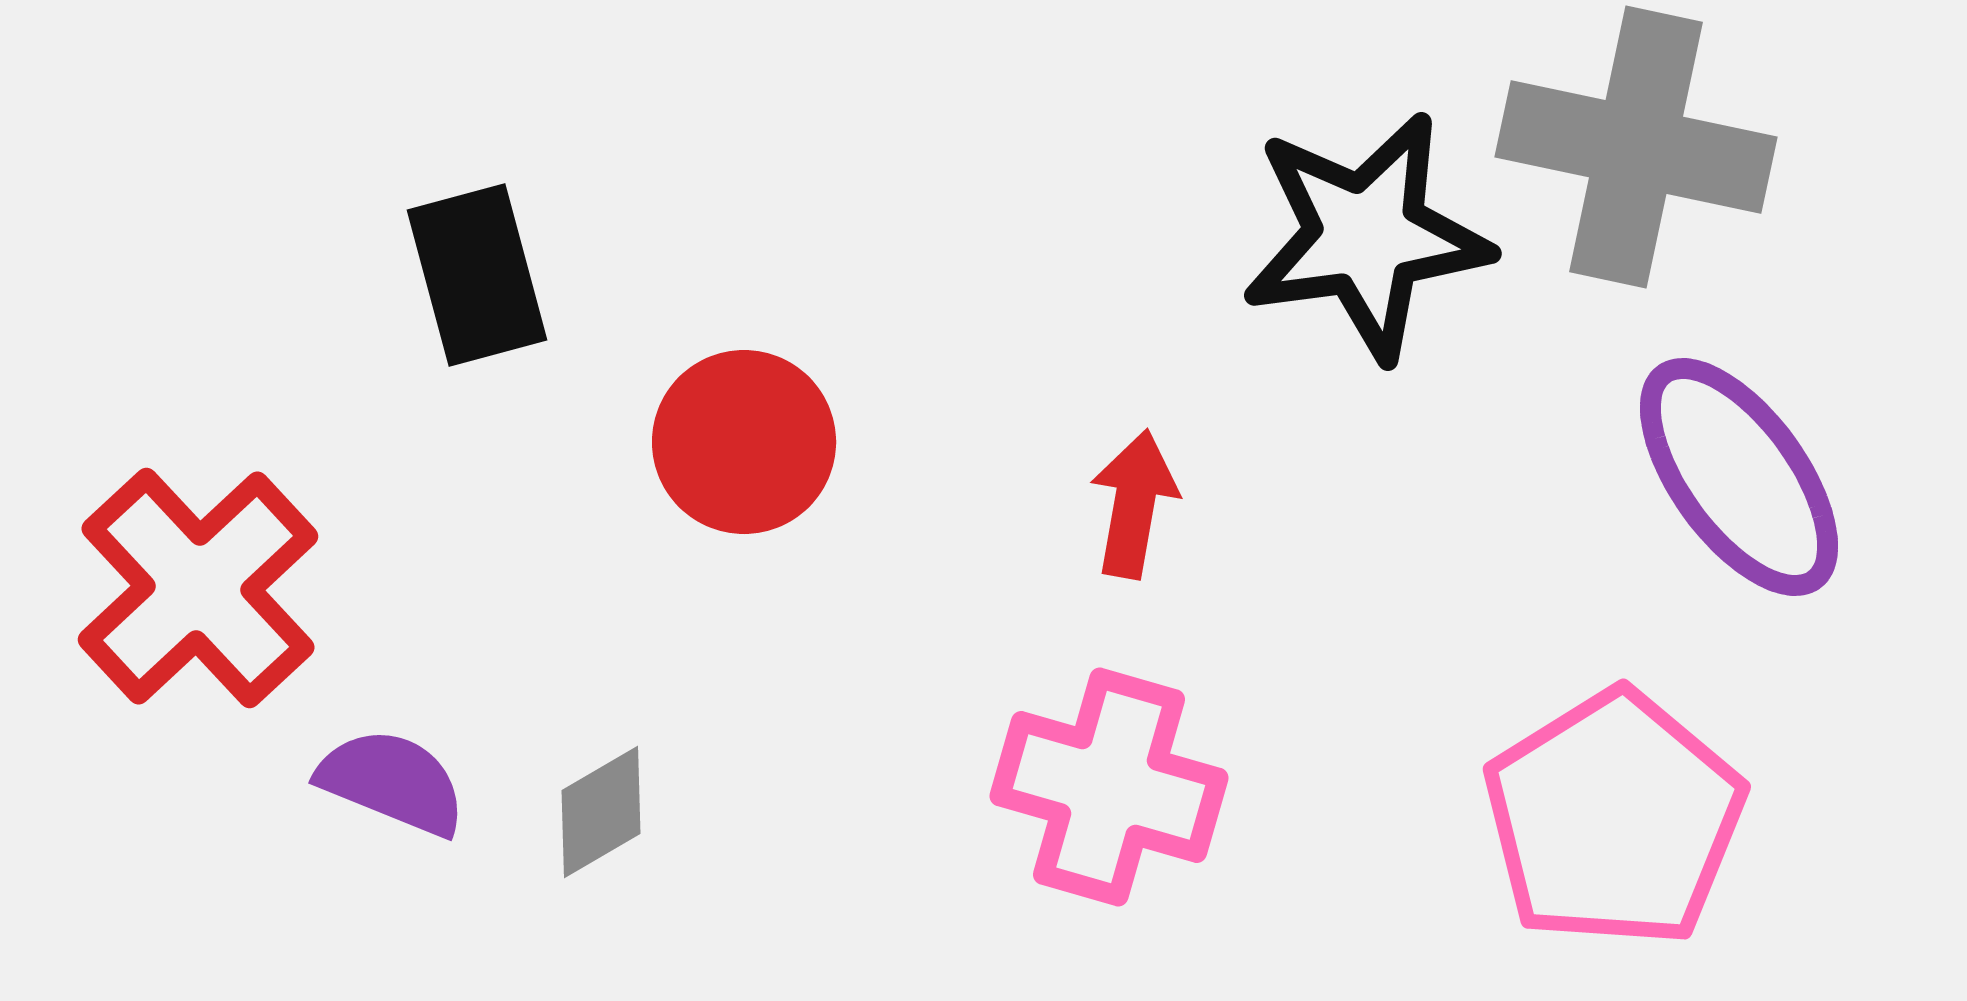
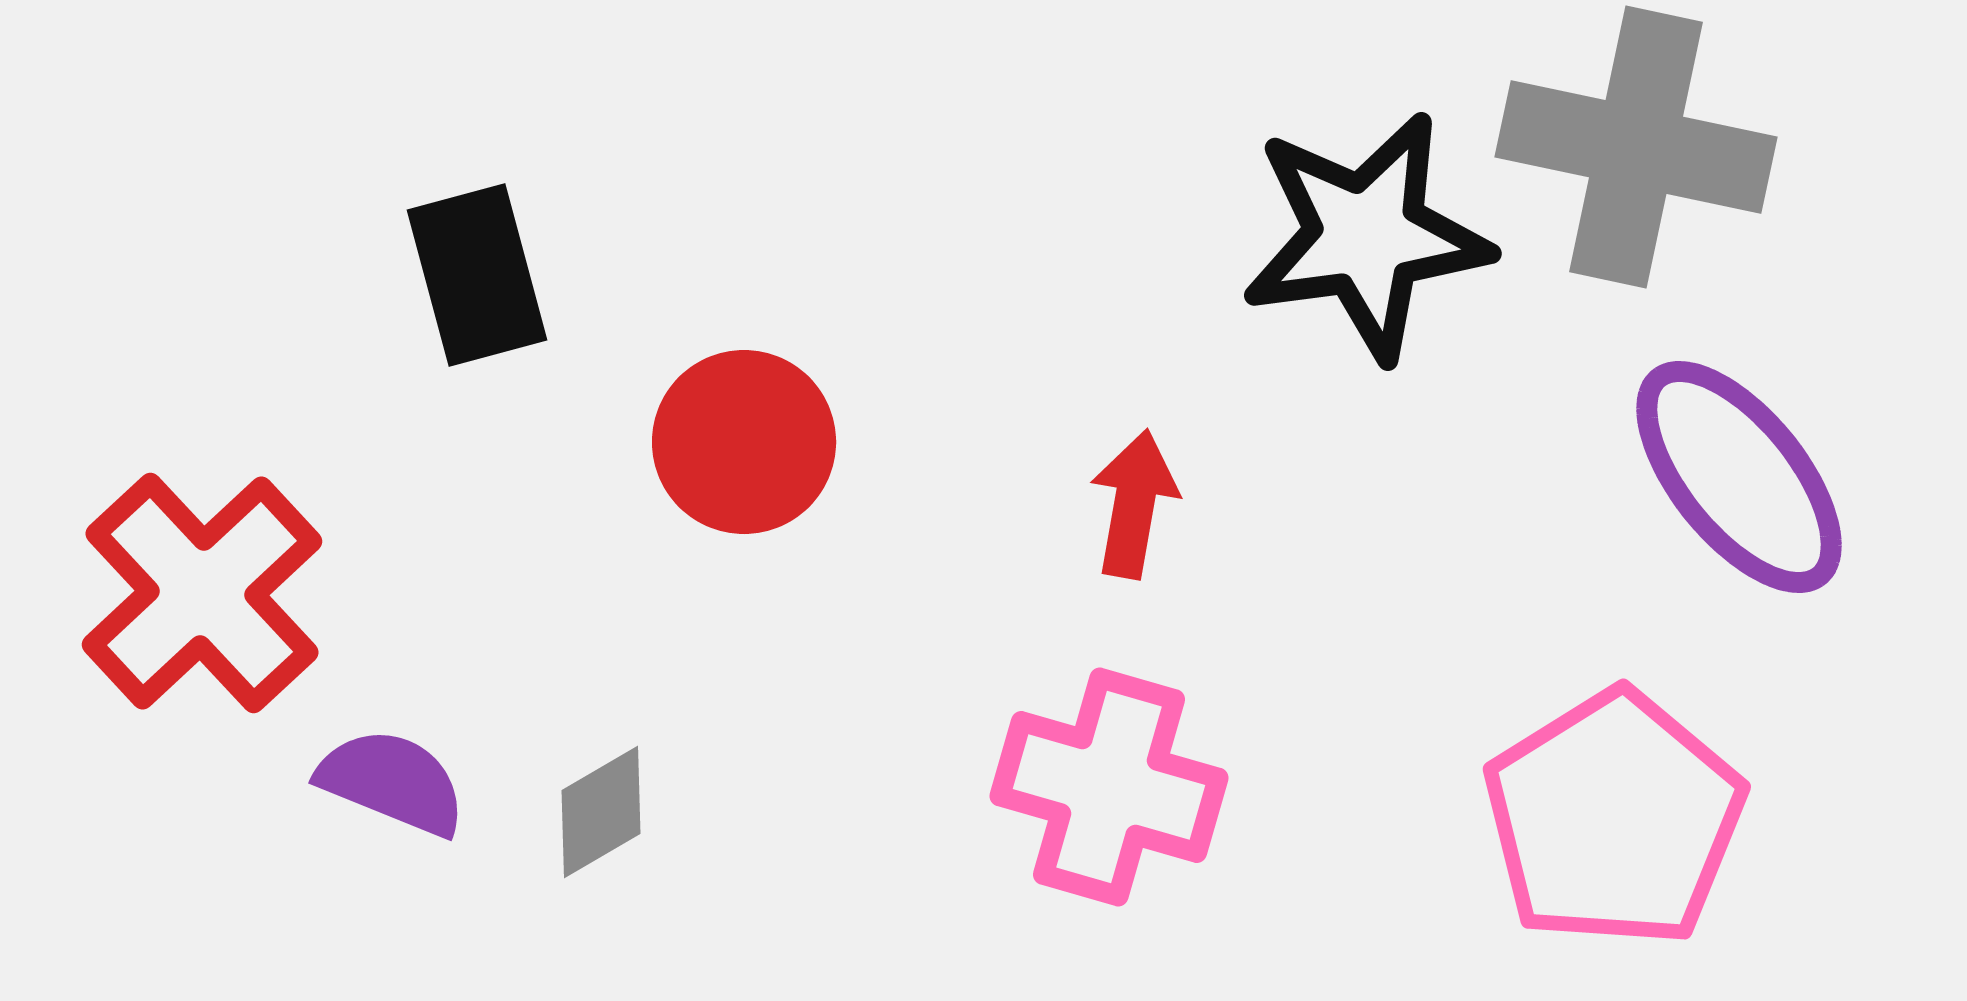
purple ellipse: rotated 3 degrees counterclockwise
red cross: moved 4 px right, 5 px down
